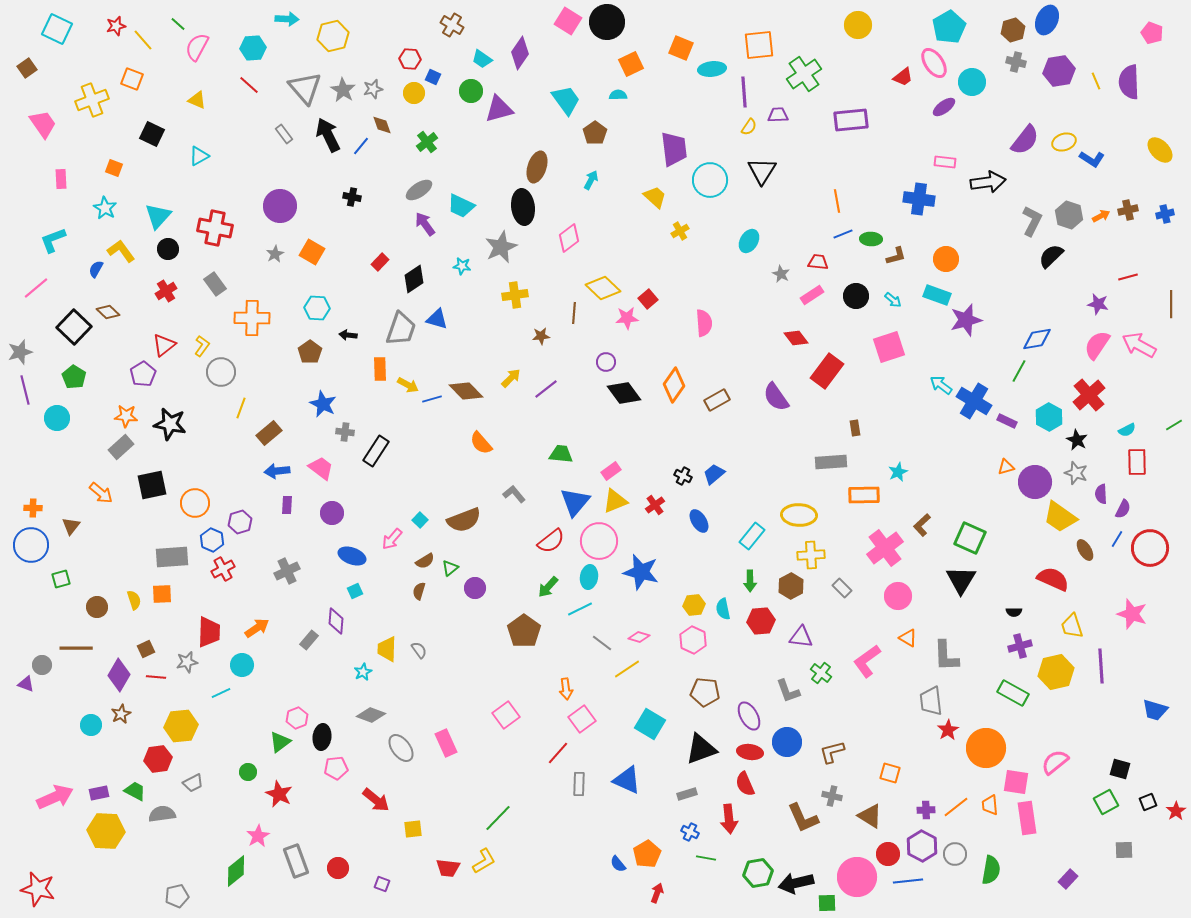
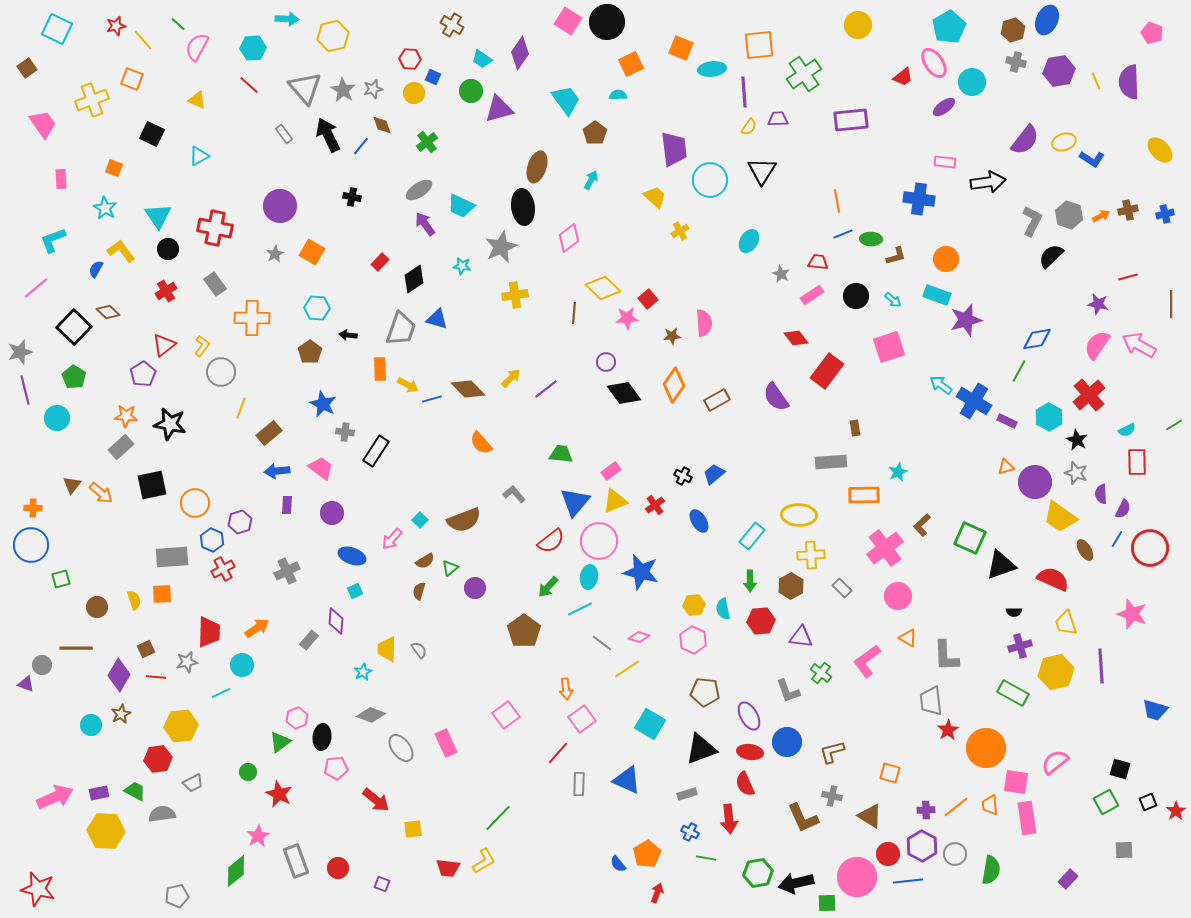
purple trapezoid at (778, 115): moved 4 px down
cyan triangle at (158, 216): rotated 16 degrees counterclockwise
brown star at (541, 336): moved 131 px right
brown diamond at (466, 391): moved 2 px right, 2 px up
brown triangle at (71, 526): moved 1 px right, 41 px up
black triangle at (961, 580): moved 40 px right, 15 px up; rotated 40 degrees clockwise
yellow trapezoid at (1072, 626): moved 6 px left, 3 px up
